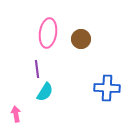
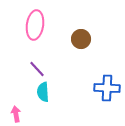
pink ellipse: moved 13 px left, 8 px up
purple line: rotated 36 degrees counterclockwise
cyan semicircle: moved 2 px left; rotated 144 degrees clockwise
